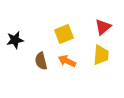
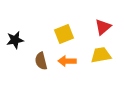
yellow trapezoid: rotated 105 degrees counterclockwise
orange arrow: rotated 24 degrees counterclockwise
